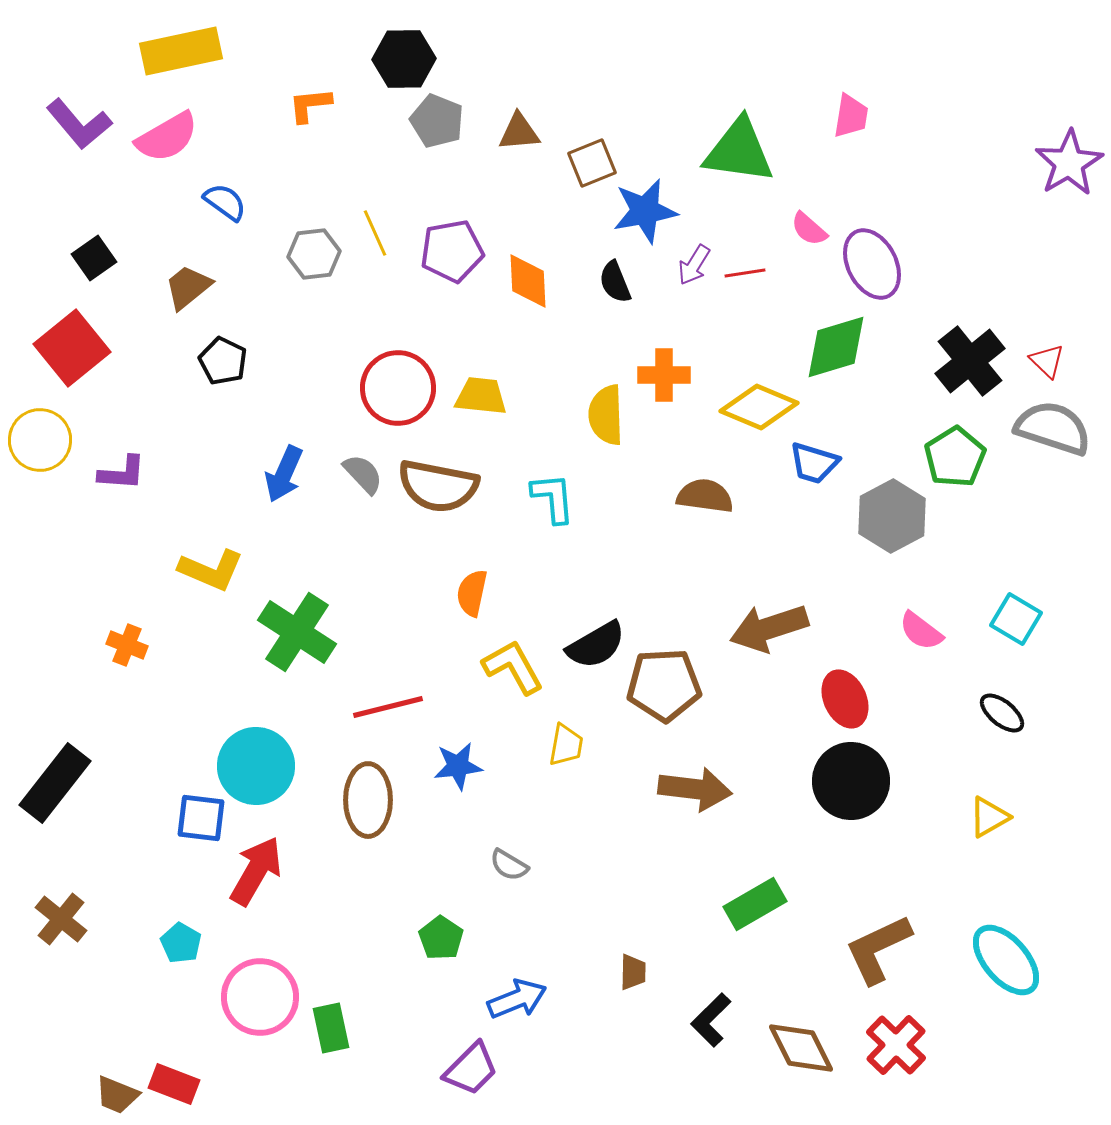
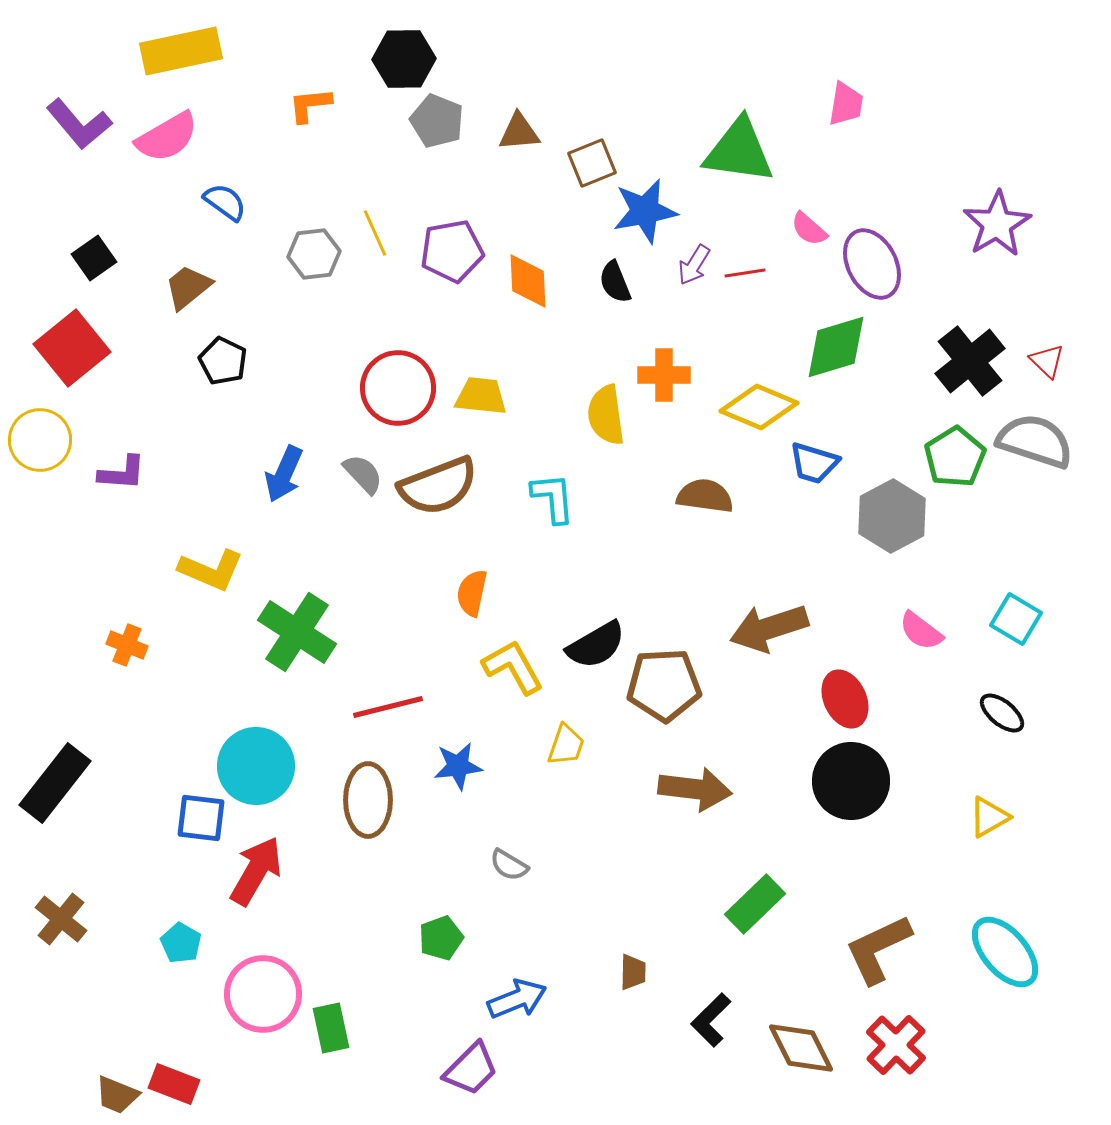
pink trapezoid at (851, 116): moved 5 px left, 12 px up
purple star at (1069, 163): moved 72 px left, 61 px down
yellow semicircle at (606, 415): rotated 6 degrees counterclockwise
gray semicircle at (1053, 428): moved 18 px left, 13 px down
brown semicircle at (438, 486): rotated 32 degrees counterclockwise
yellow trapezoid at (566, 745): rotated 9 degrees clockwise
green rectangle at (755, 904): rotated 14 degrees counterclockwise
green pentagon at (441, 938): rotated 18 degrees clockwise
cyan ellipse at (1006, 960): moved 1 px left, 8 px up
pink circle at (260, 997): moved 3 px right, 3 px up
